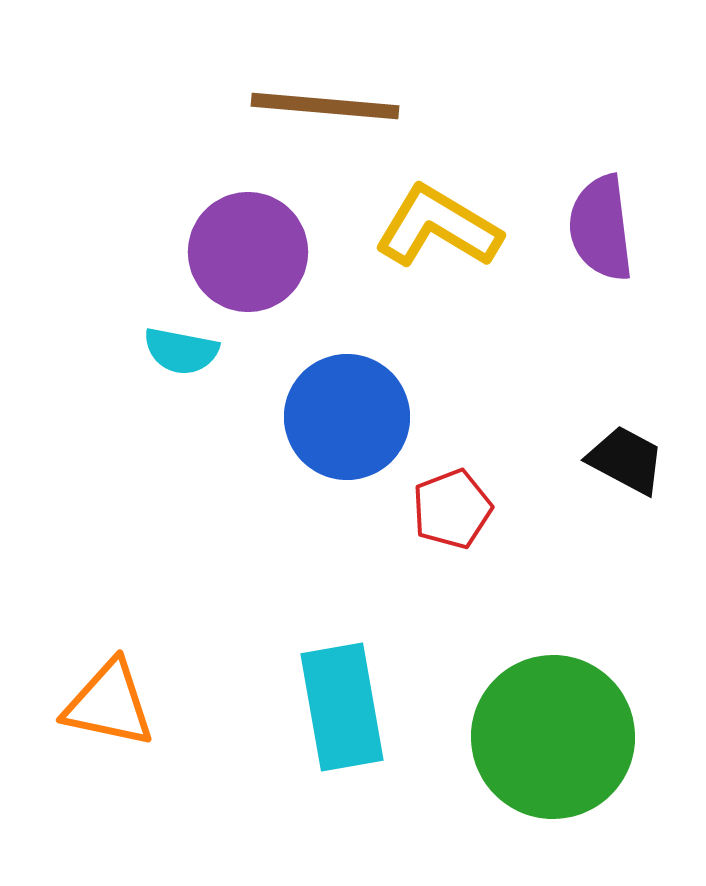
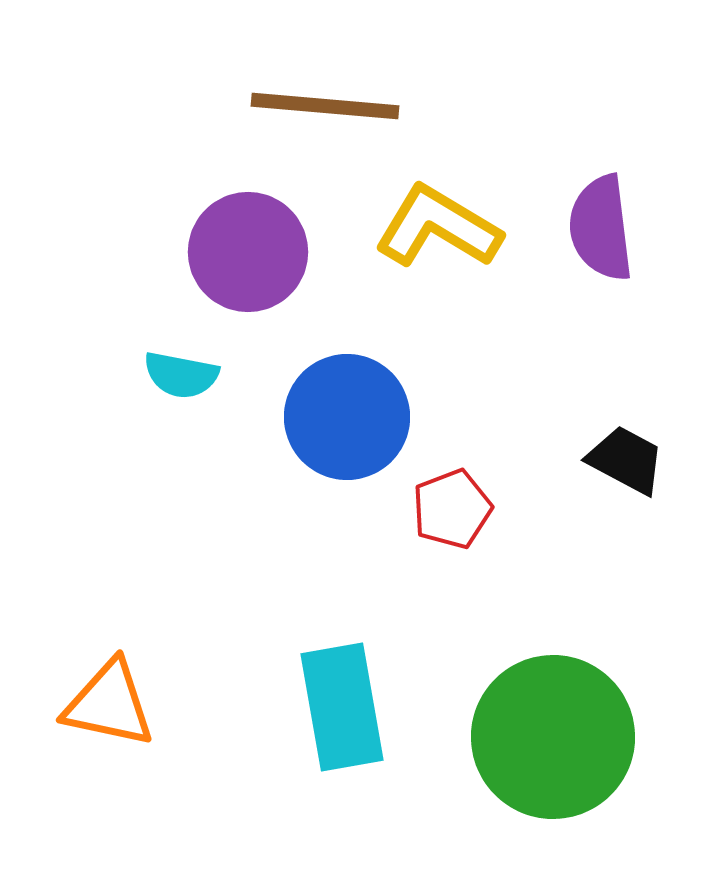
cyan semicircle: moved 24 px down
